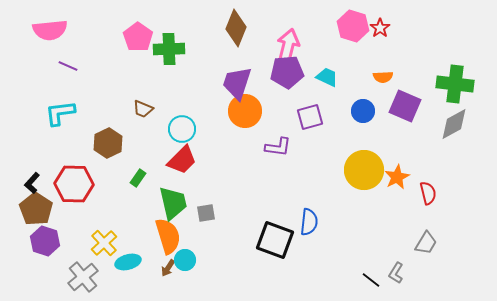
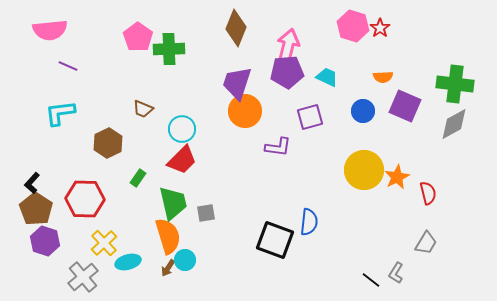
red hexagon at (74, 184): moved 11 px right, 15 px down
